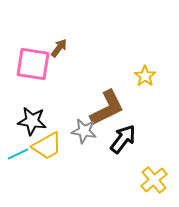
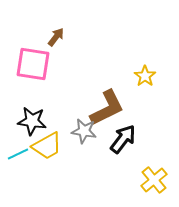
brown arrow: moved 3 px left, 11 px up
